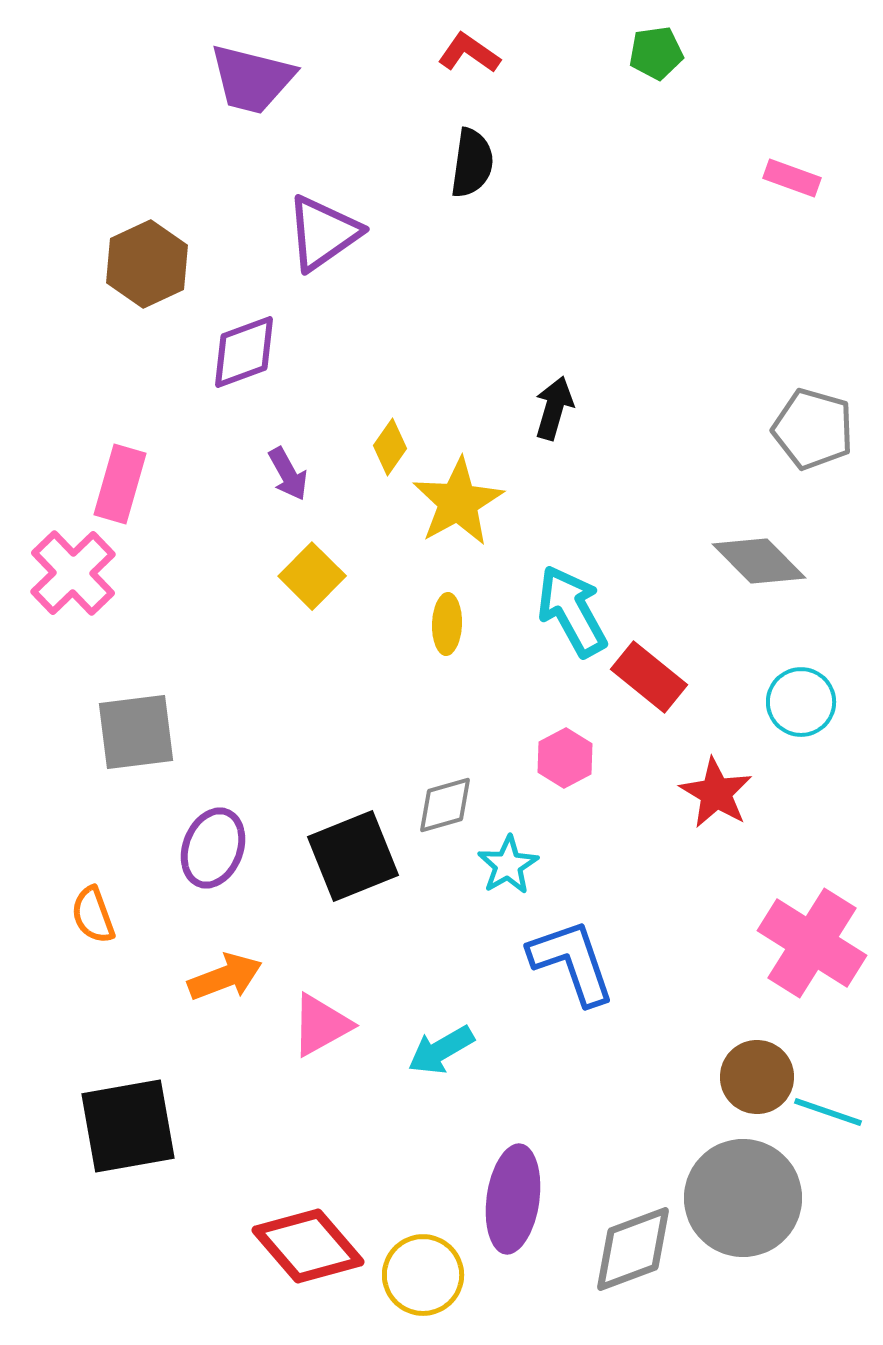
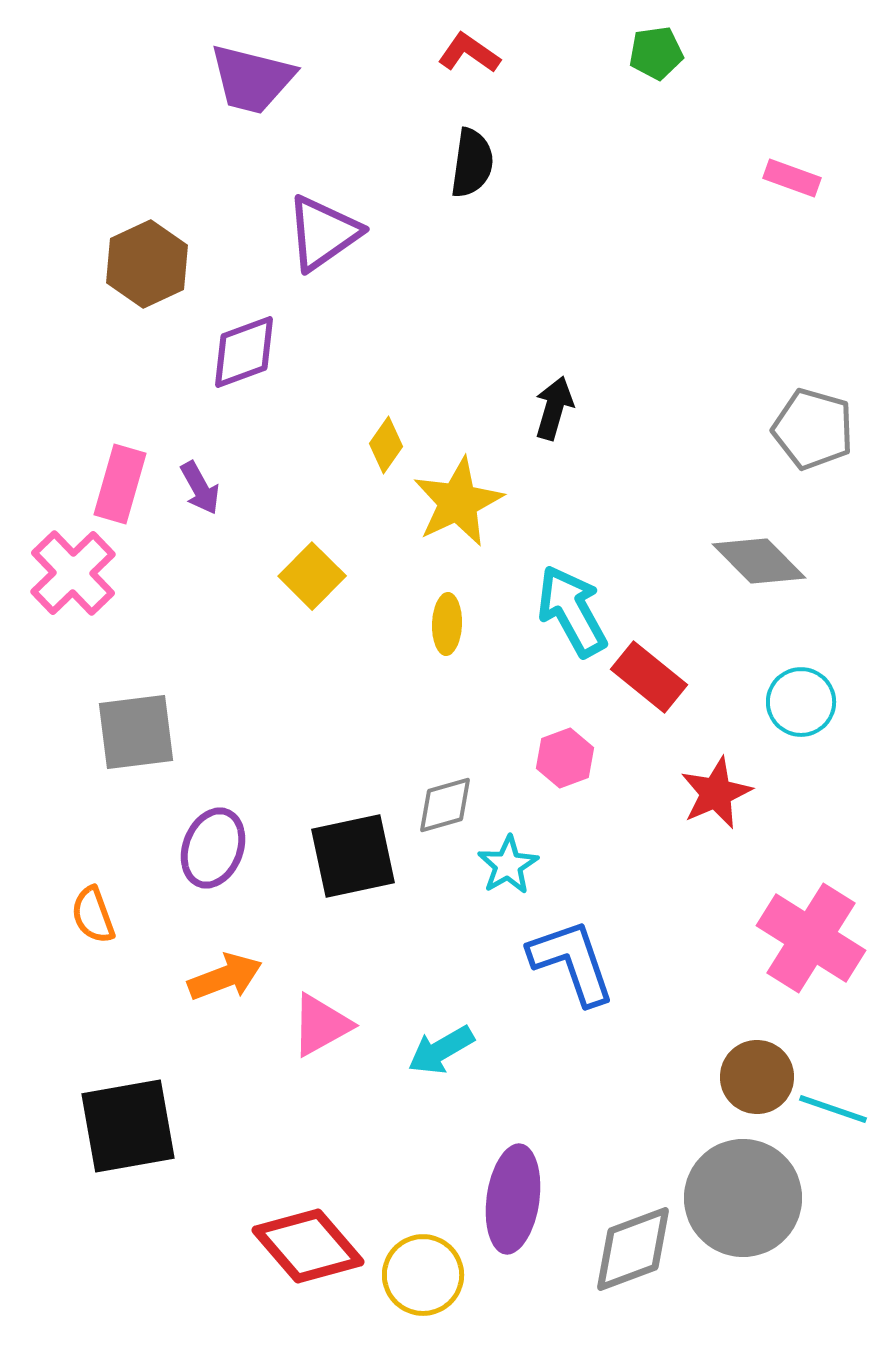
yellow diamond at (390, 447): moved 4 px left, 2 px up
purple arrow at (288, 474): moved 88 px left, 14 px down
yellow star at (458, 502): rotated 4 degrees clockwise
pink hexagon at (565, 758): rotated 8 degrees clockwise
red star at (716, 793): rotated 18 degrees clockwise
black square at (353, 856): rotated 10 degrees clockwise
pink cross at (812, 943): moved 1 px left, 5 px up
cyan line at (828, 1112): moved 5 px right, 3 px up
